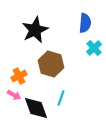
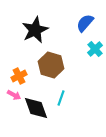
blue semicircle: rotated 144 degrees counterclockwise
cyan cross: moved 1 px right, 1 px down
brown hexagon: moved 1 px down
